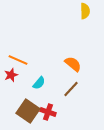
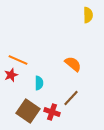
yellow semicircle: moved 3 px right, 4 px down
cyan semicircle: rotated 40 degrees counterclockwise
brown line: moved 9 px down
red cross: moved 4 px right
